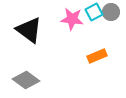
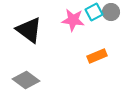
pink star: moved 1 px right, 1 px down
